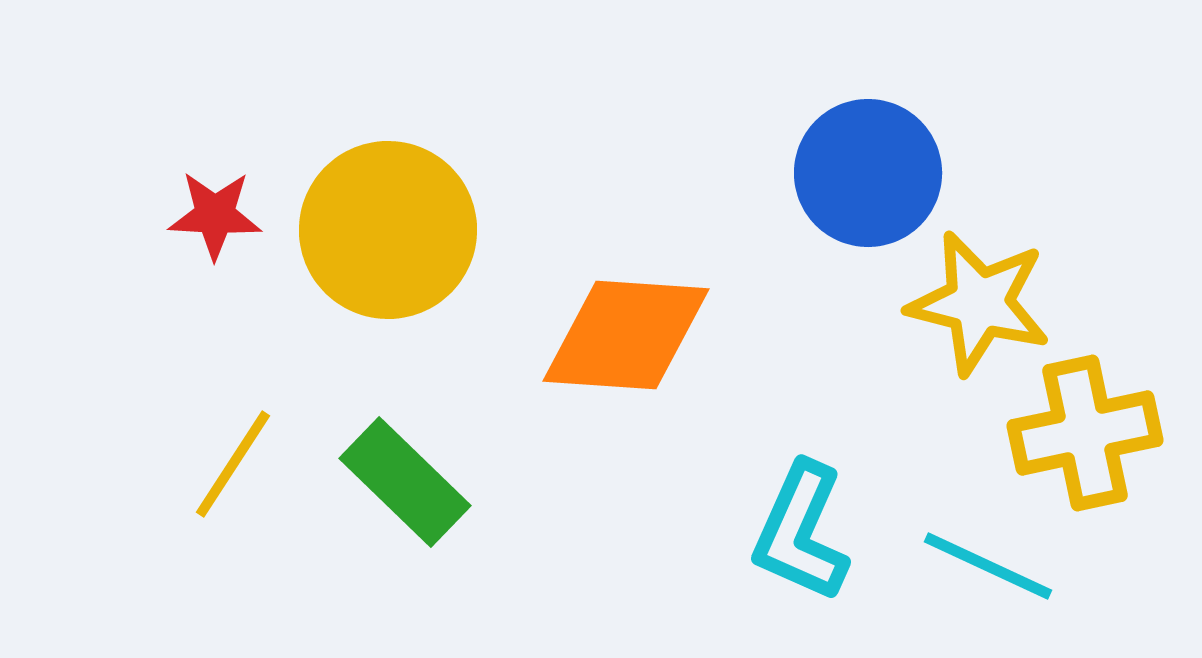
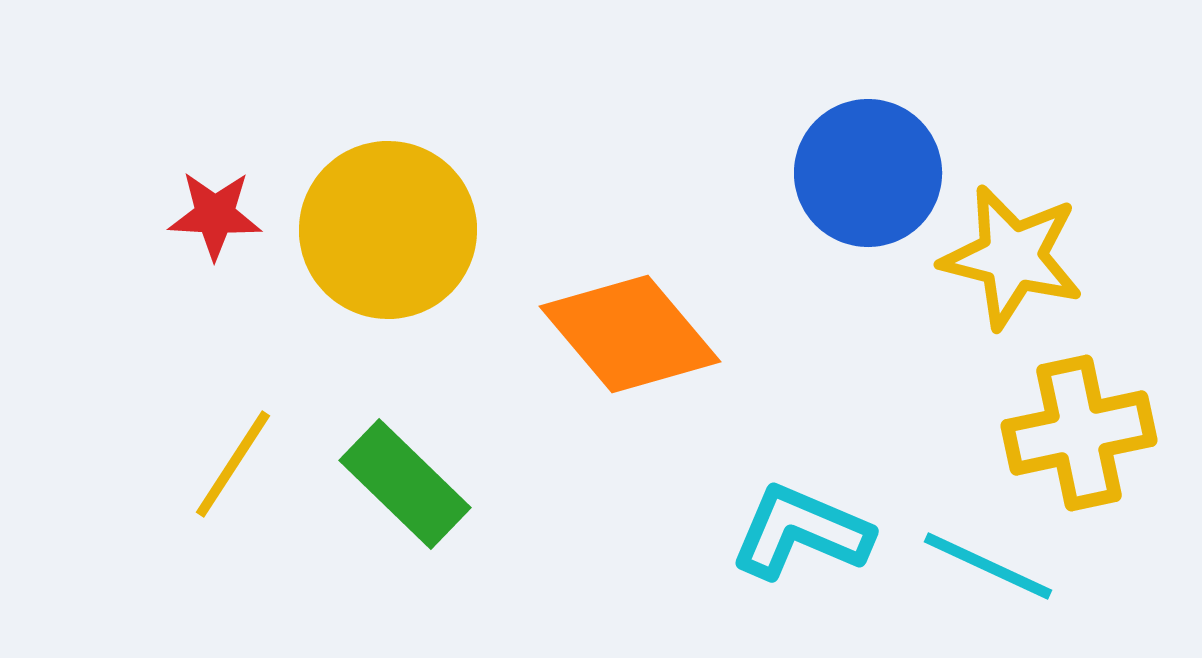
yellow star: moved 33 px right, 46 px up
orange diamond: moved 4 px right, 1 px up; rotated 46 degrees clockwise
yellow cross: moved 6 px left
green rectangle: moved 2 px down
cyan L-shape: rotated 89 degrees clockwise
